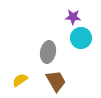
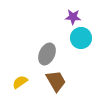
gray ellipse: moved 1 px left, 2 px down; rotated 15 degrees clockwise
yellow semicircle: moved 2 px down
